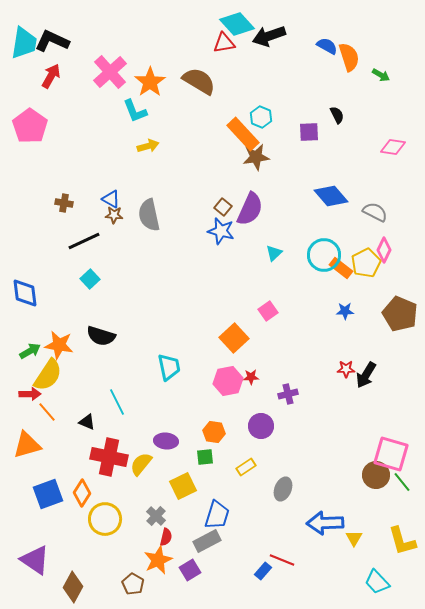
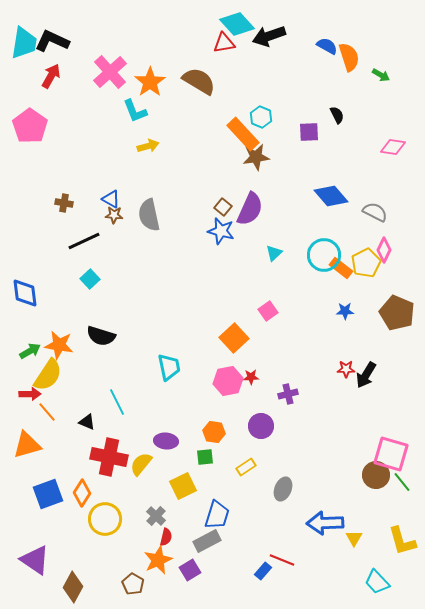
brown pentagon at (400, 314): moved 3 px left, 1 px up
